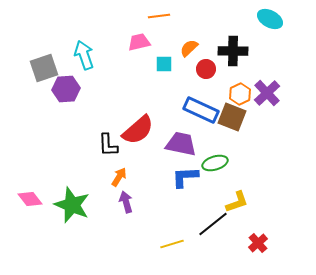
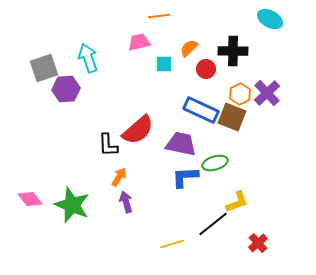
cyan arrow: moved 4 px right, 3 px down
